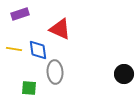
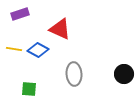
blue diamond: rotated 55 degrees counterclockwise
gray ellipse: moved 19 px right, 2 px down
green square: moved 1 px down
